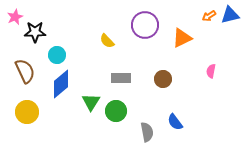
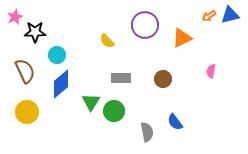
green circle: moved 2 px left
